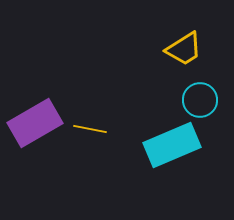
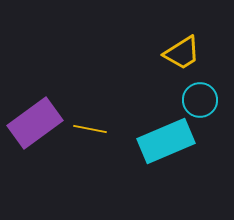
yellow trapezoid: moved 2 px left, 4 px down
purple rectangle: rotated 6 degrees counterclockwise
cyan rectangle: moved 6 px left, 4 px up
